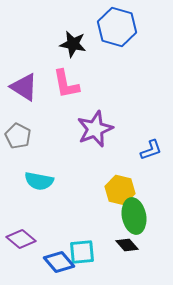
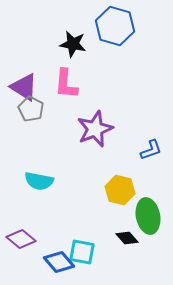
blue hexagon: moved 2 px left, 1 px up
pink L-shape: rotated 16 degrees clockwise
gray pentagon: moved 13 px right, 27 px up
green ellipse: moved 14 px right
black diamond: moved 7 px up
cyan square: rotated 16 degrees clockwise
